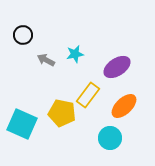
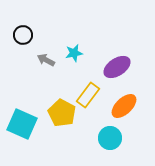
cyan star: moved 1 px left, 1 px up
yellow pentagon: rotated 16 degrees clockwise
